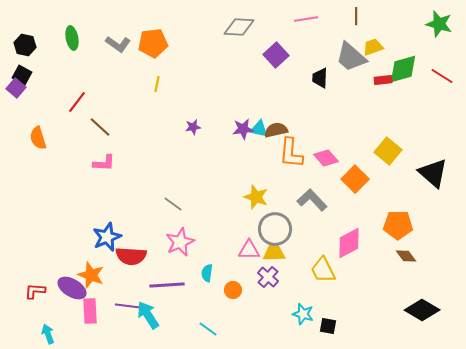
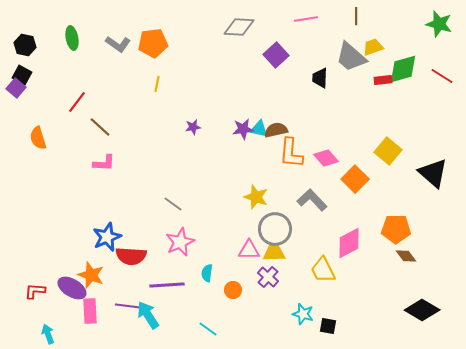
orange pentagon at (398, 225): moved 2 px left, 4 px down
